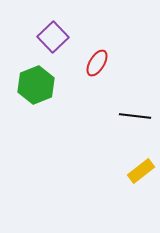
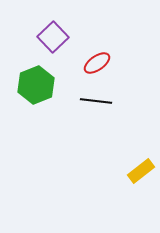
red ellipse: rotated 24 degrees clockwise
black line: moved 39 px left, 15 px up
